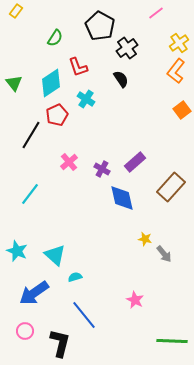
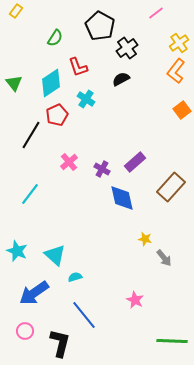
black semicircle: rotated 84 degrees counterclockwise
gray arrow: moved 4 px down
